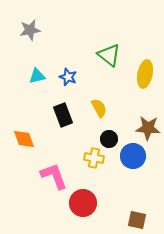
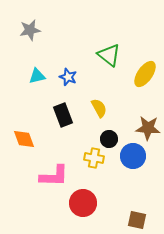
yellow ellipse: rotated 24 degrees clockwise
pink L-shape: rotated 112 degrees clockwise
